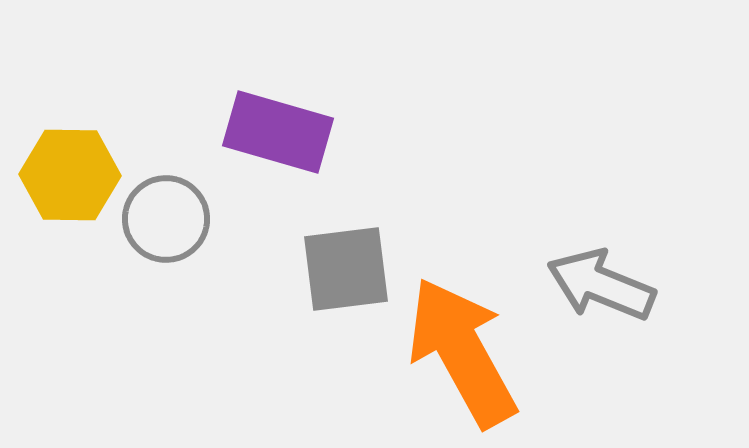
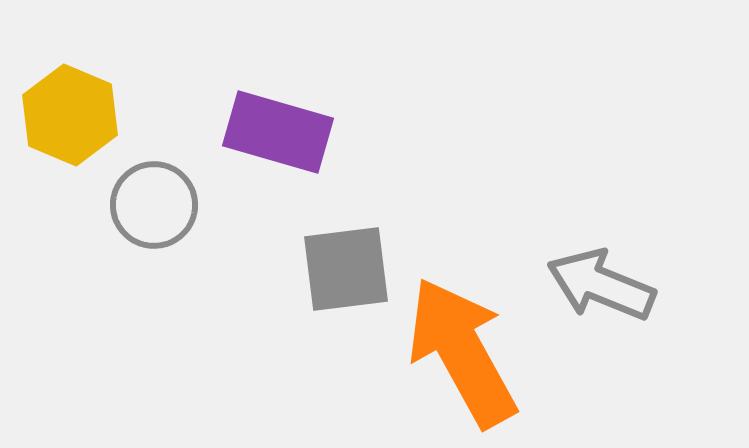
yellow hexagon: moved 60 px up; rotated 22 degrees clockwise
gray circle: moved 12 px left, 14 px up
